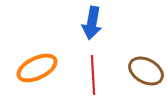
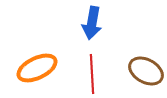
red line: moved 1 px left, 1 px up
